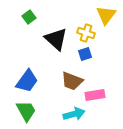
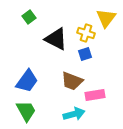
yellow triangle: moved 3 px down
black triangle: rotated 15 degrees counterclockwise
